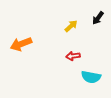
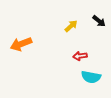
black arrow: moved 1 px right, 3 px down; rotated 88 degrees counterclockwise
red arrow: moved 7 px right
